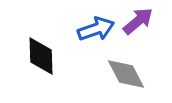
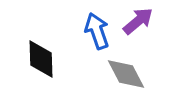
blue arrow: moved 1 px right, 2 px down; rotated 90 degrees counterclockwise
black diamond: moved 3 px down
